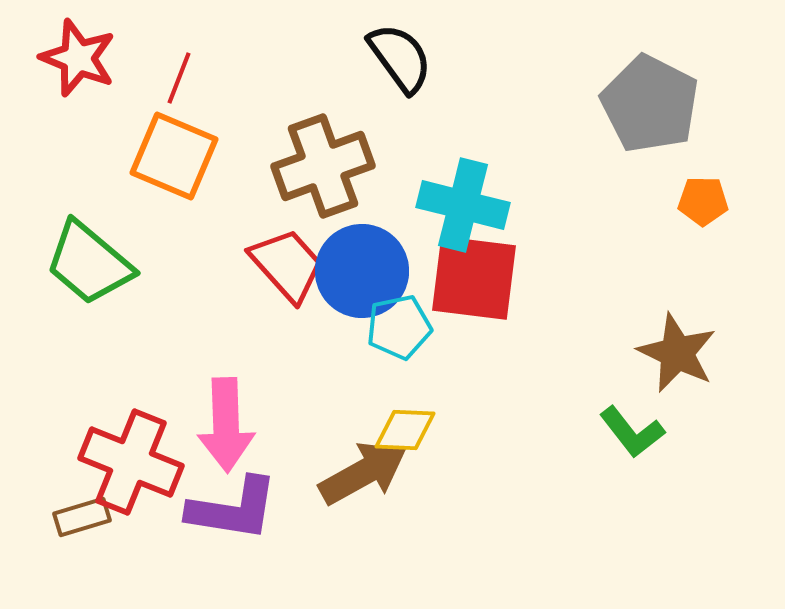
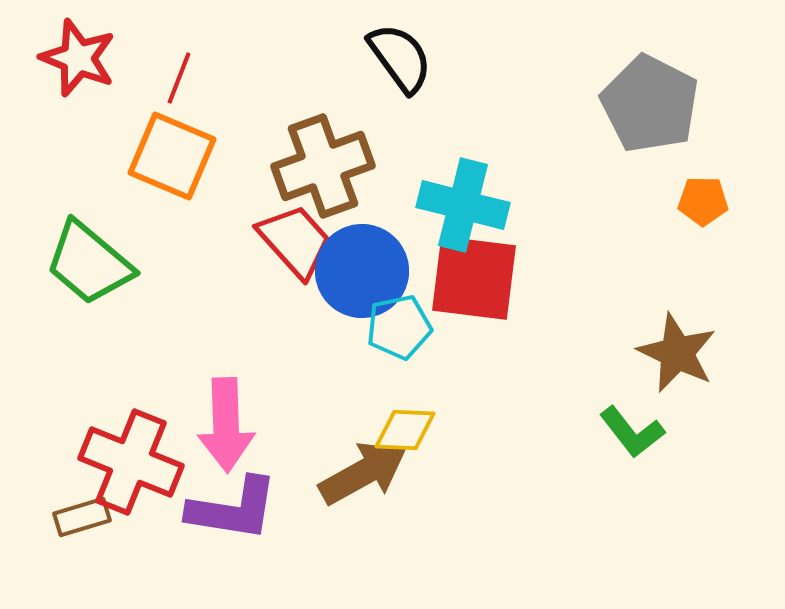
orange square: moved 2 px left
red trapezoid: moved 8 px right, 24 px up
